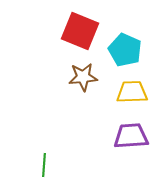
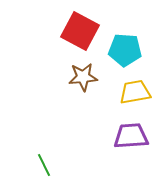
red square: rotated 6 degrees clockwise
cyan pentagon: rotated 20 degrees counterclockwise
yellow trapezoid: moved 3 px right; rotated 8 degrees counterclockwise
green line: rotated 30 degrees counterclockwise
